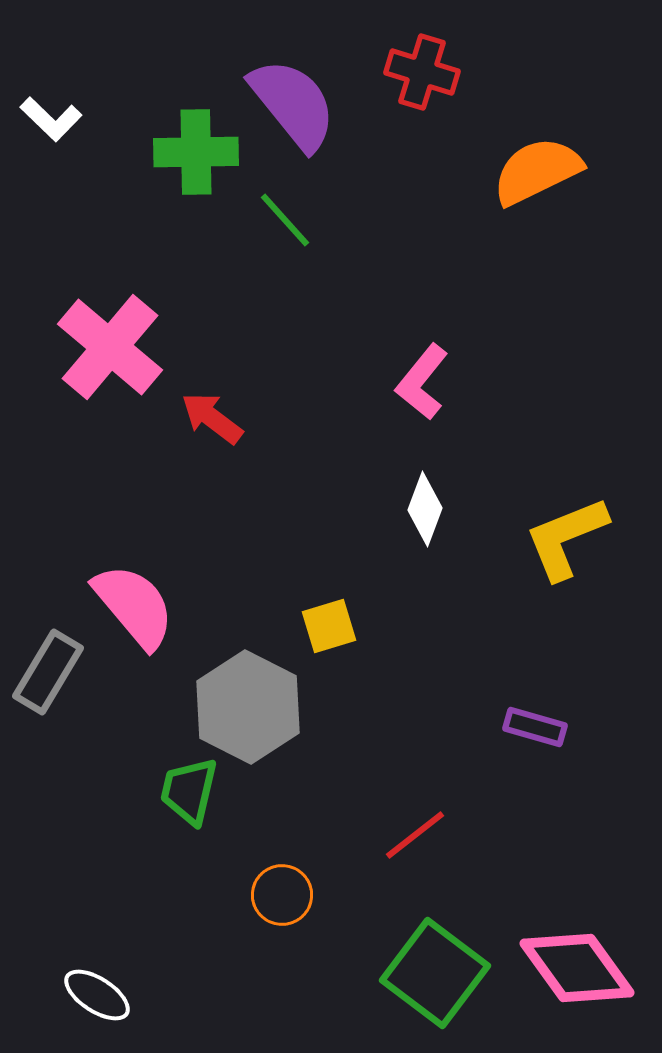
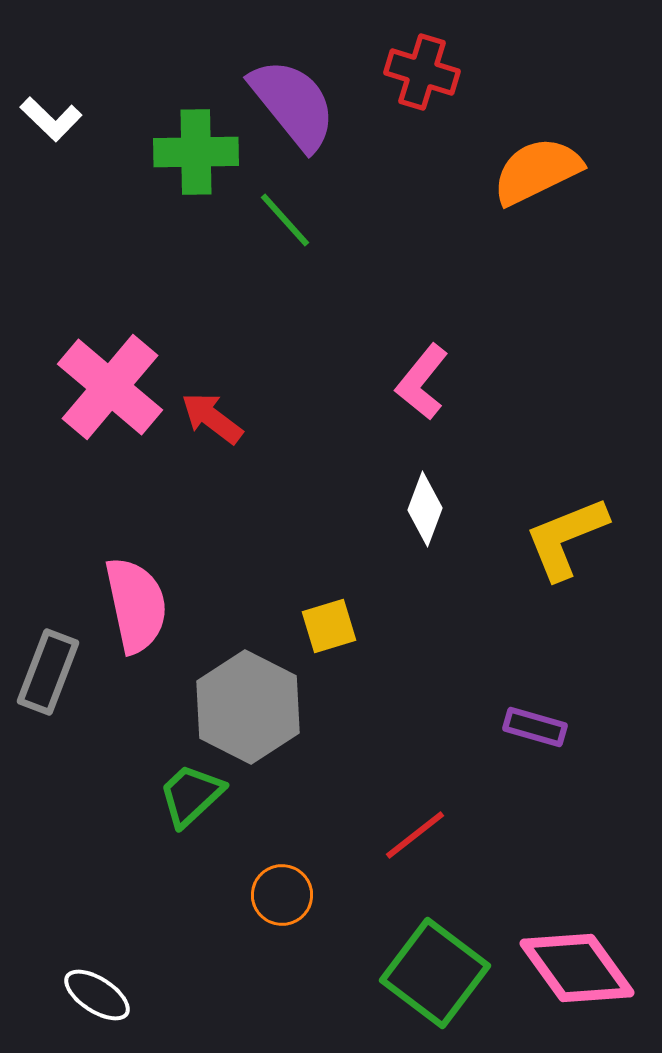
pink cross: moved 40 px down
pink semicircle: moved 2 px right, 1 px up; rotated 28 degrees clockwise
gray rectangle: rotated 10 degrees counterclockwise
green trapezoid: moved 2 px right, 4 px down; rotated 34 degrees clockwise
